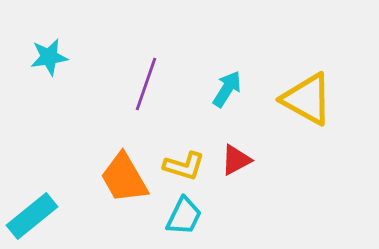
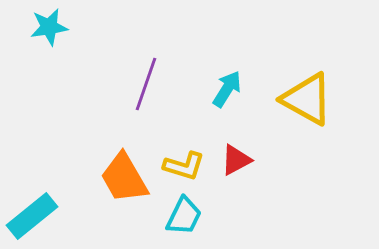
cyan star: moved 30 px up
